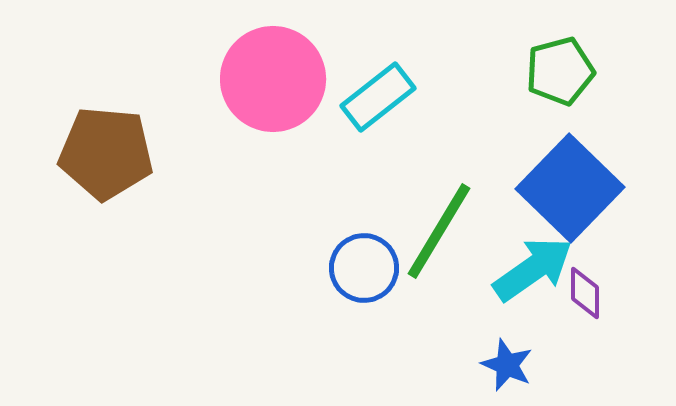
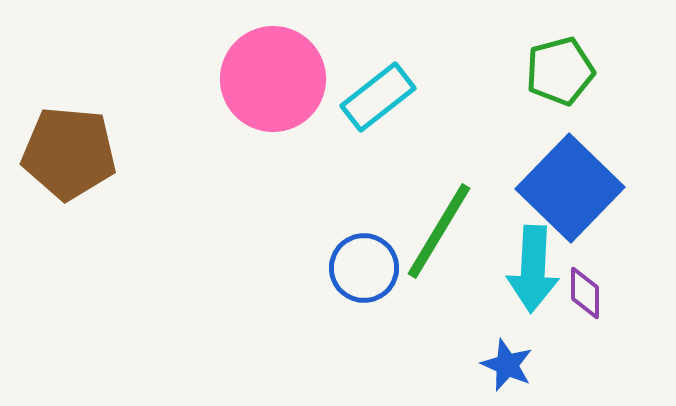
brown pentagon: moved 37 px left
cyan arrow: rotated 128 degrees clockwise
